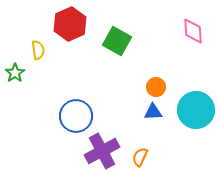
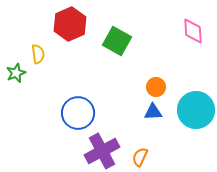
yellow semicircle: moved 4 px down
green star: moved 1 px right; rotated 12 degrees clockwise
blue circle: moved 2 px right, 3 px up
